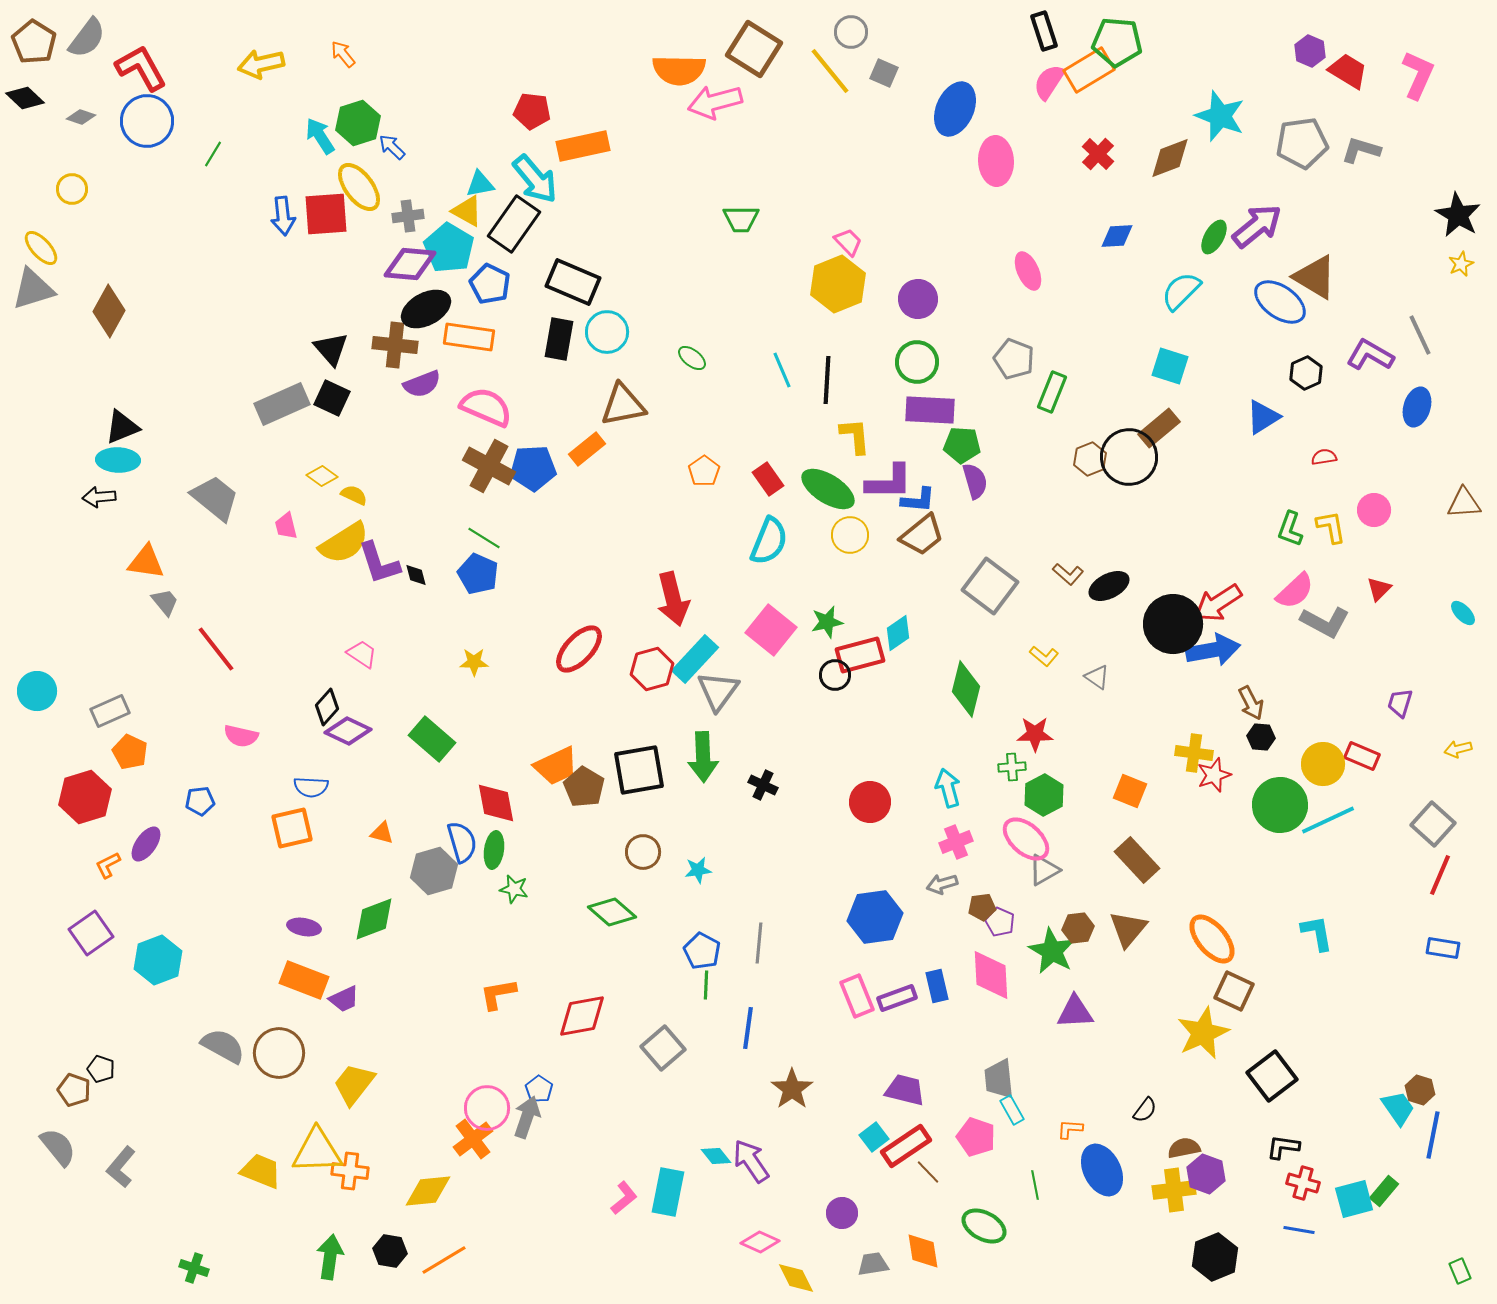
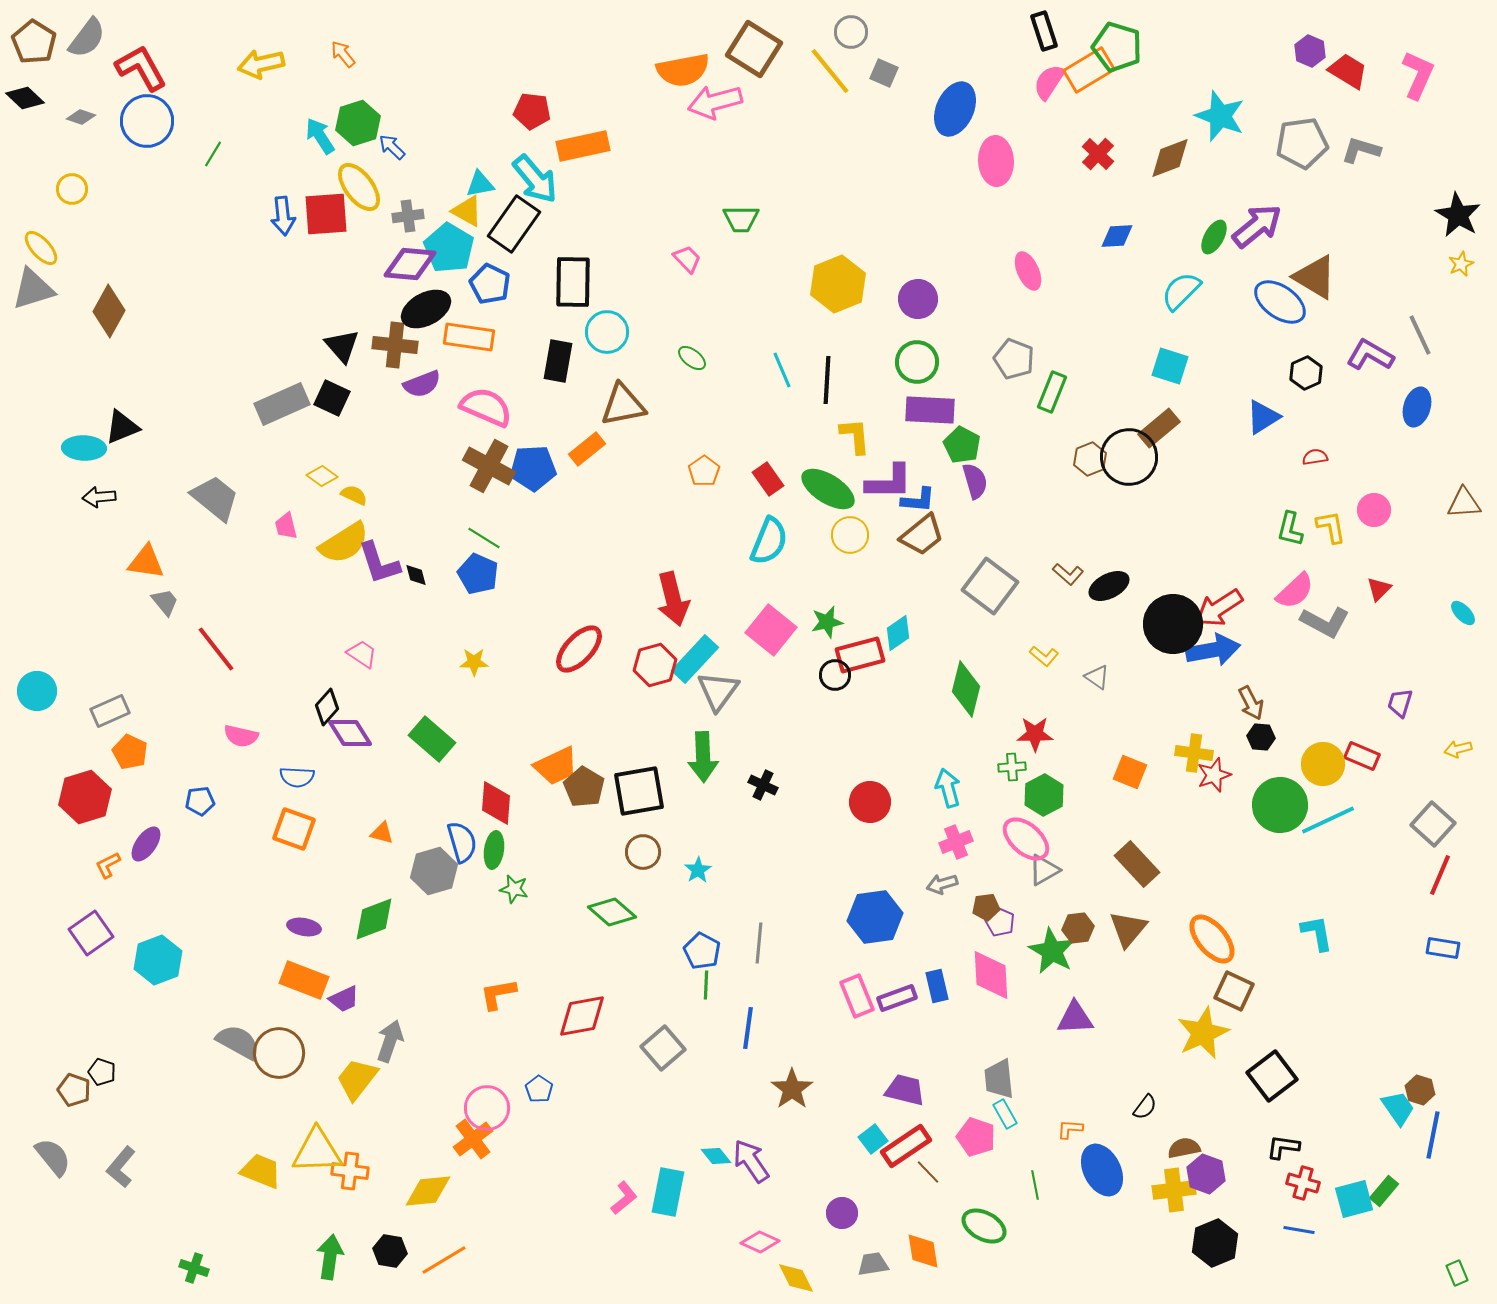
green pentagon at (1117, 42): moved 5 px down; rotated 12 degrees clockwise
orange semicircle at (679, 70): moved 4 px right; rotated 12 degrees counterclockwise
pink trapezoid at (848, 242): moved 161 px left, 17 px down
black rectangle at (573, 282): rotated 68 degrees clockwise
black rectangle at (559, 339): moved 1 px left, 22 px down
black triangle at (331, 349): moved 11 px right, 3 px up
green pentagon at (962, 445): rotated 24 degrees clockwise
red semicircle at (1324, 457): moved 9 px left
cyan ellipse at (118, 460): moved 34 px left, 12 px up
green L-shape at (1290, 529): rotated 6 degrees counterclockwise
red arrow at (1218, 603): moved 1 px right, 5 px down
red hexagon at (652, 669): moved 3 px right, 4 px up
purple diamond at (348, 731): moved 2 px right, 2 px down; rotated 33 degrees clockwise
black square at (639, 770): moved 21 px down
blue semicircle at (311, 787): moved 14 px left, 10 px up
orange square at (1130, 791): moved 19 px up
red diamond at (496, 803): rotated 15 degrees clockwise
orange square at (292, 828): moved 2 px right, 1 px down; rotated 33 degrees clockwise
brown rectangle at (1137, 860): moved 4 px down
cyan star at (698, 870): rotated 24 degrees counterclockwise
brown pentagon at (982, 907): moved 4 px right
purple triangle at (1075, 1012): moved 6 px down
gray semicircle at (223, 1046): moved 15 px right, 4 px up
black pentagon at (101, 1069): moved 1 px right, 3 px down
yellow trapezoid at (354, 1084): moved 3 px right, 5 px up
cyan rectangle at (1012, 1110): moved 7 px left, 4 px down
black semicircle at (1145, 1110): moved 3 px up
gray arrow at (527, 1117): moved 137 px left, 76 px up
cyan square at (874, 1137): moved 1 px left, 2 px down
gray semicircle at (58, 1147): moved 5 px left, 10 px down
black hexagon at (1215, 1257): moved 14 px up
green rectangle at (1460, 1271): moved 3 px left, 2 px down
